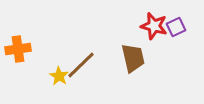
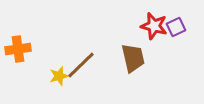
yellow star: rotated 24 degrees clockwise
